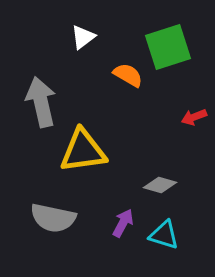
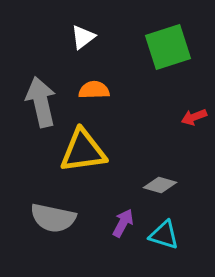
orange semicircle: moved 34 px left, 15 px down; rotated 32 degrees counterclockwise
